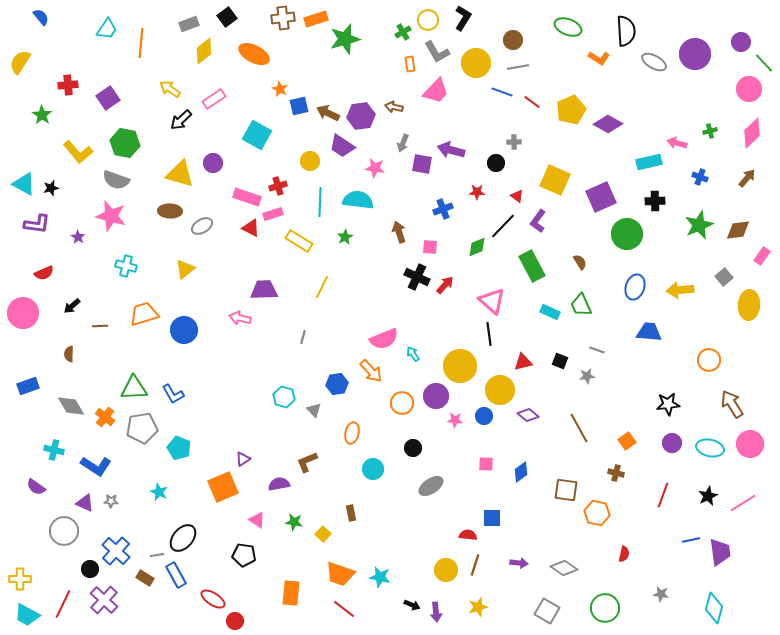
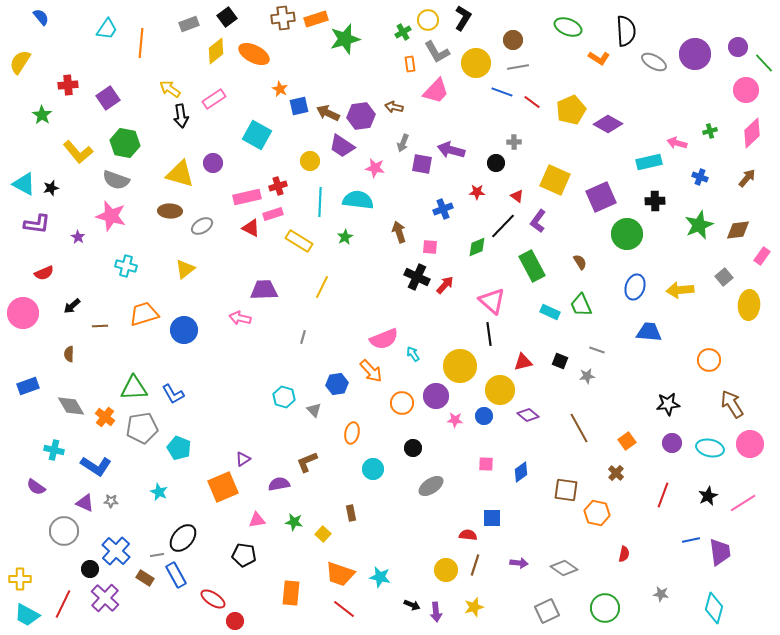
purple circle at (741, 42): moved 3 px left, 5 px down
yellow diamond at (204, 51): moved 12 px right
pink circle at (749, 89): moved 3 px left, 1 px down
black arrow at (181, 120): moved 4 px up; rotated 55 degrees counterclockwise
pink rectangle at (247, 197): rotated 32 degrees counterclockwise
brown cross at (616, 473): rotated 28 degrees clockwise
pink triangle at (257, 520): rotated 42 degrees counterclockwise
purple cross at (104, 600): moved 1 px right, 2 px up
yellow star at (478, 607): moved 4 px left
gray square at (547, 611): rotated 35 degrees clockwise
